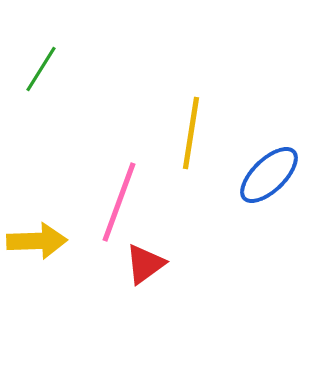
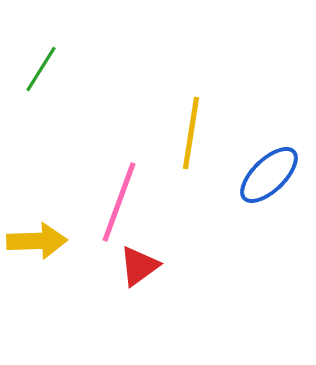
red triangle: moved 6 px left, 2 px down
